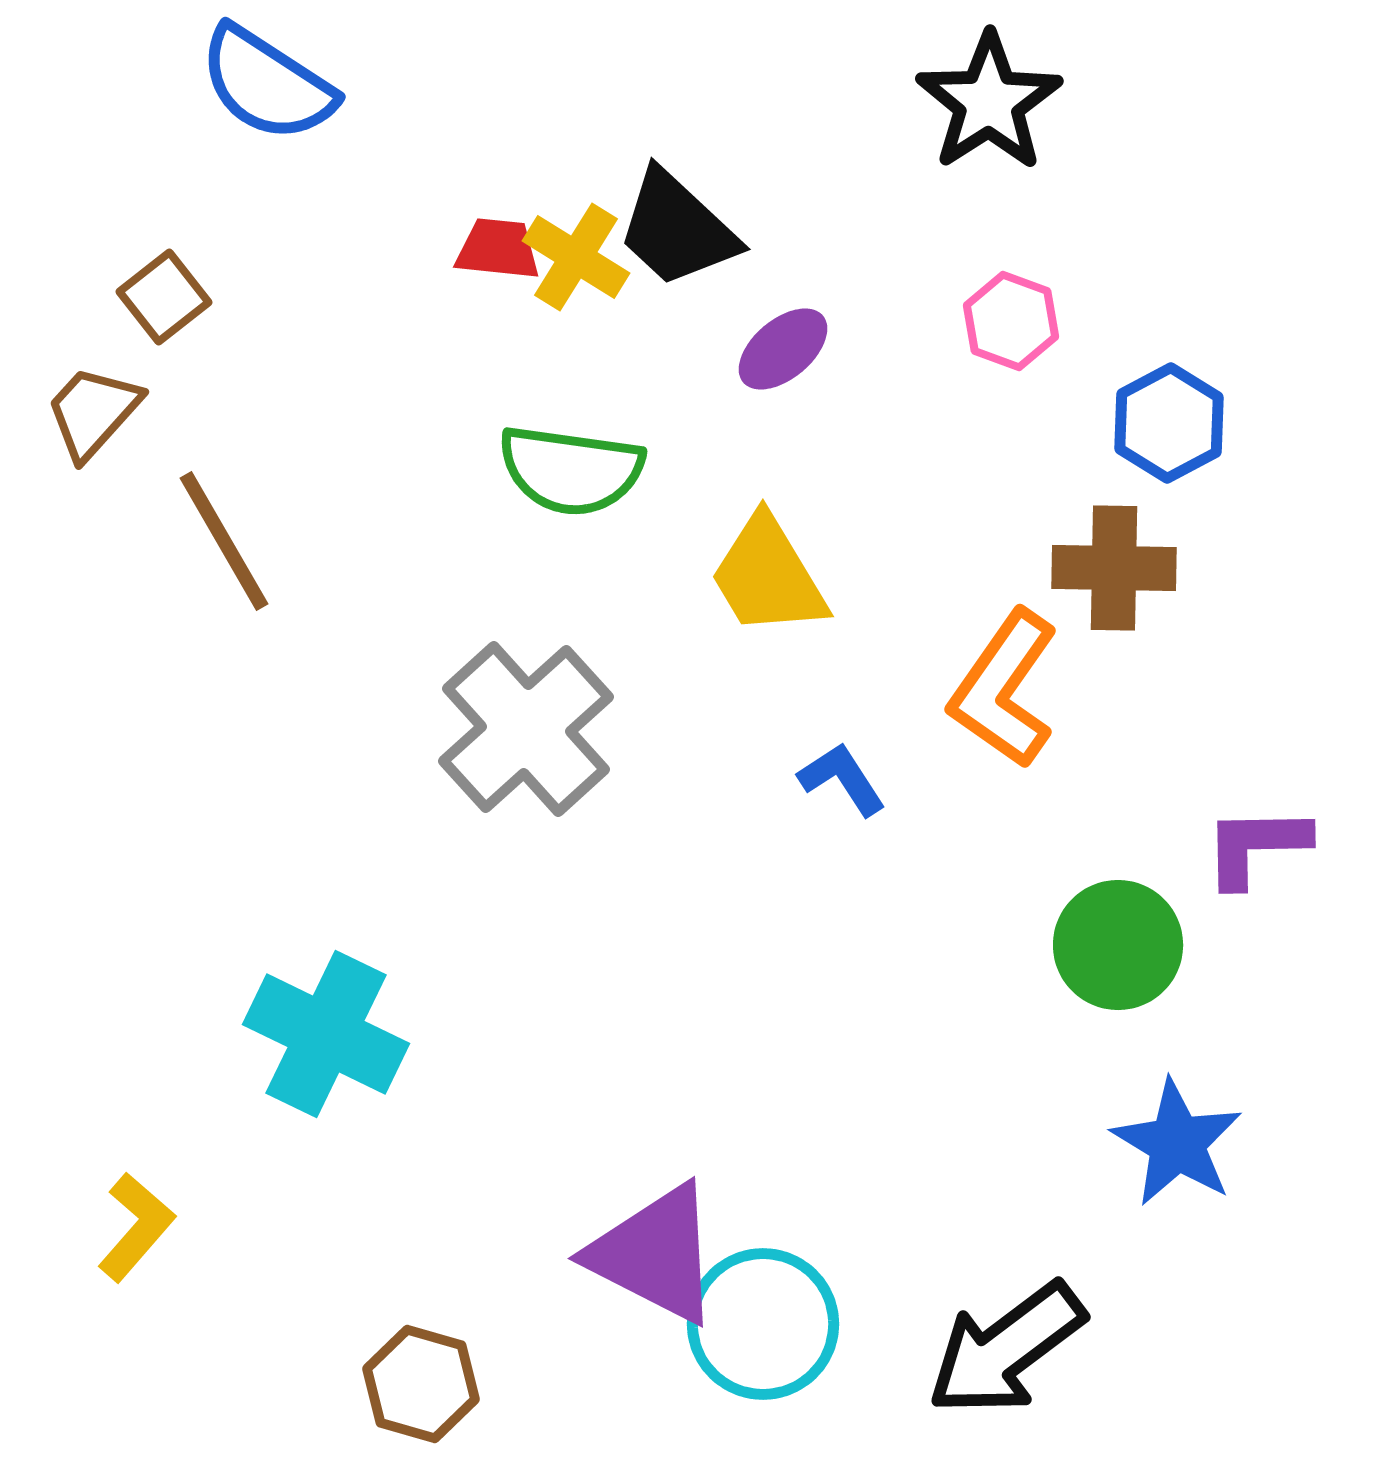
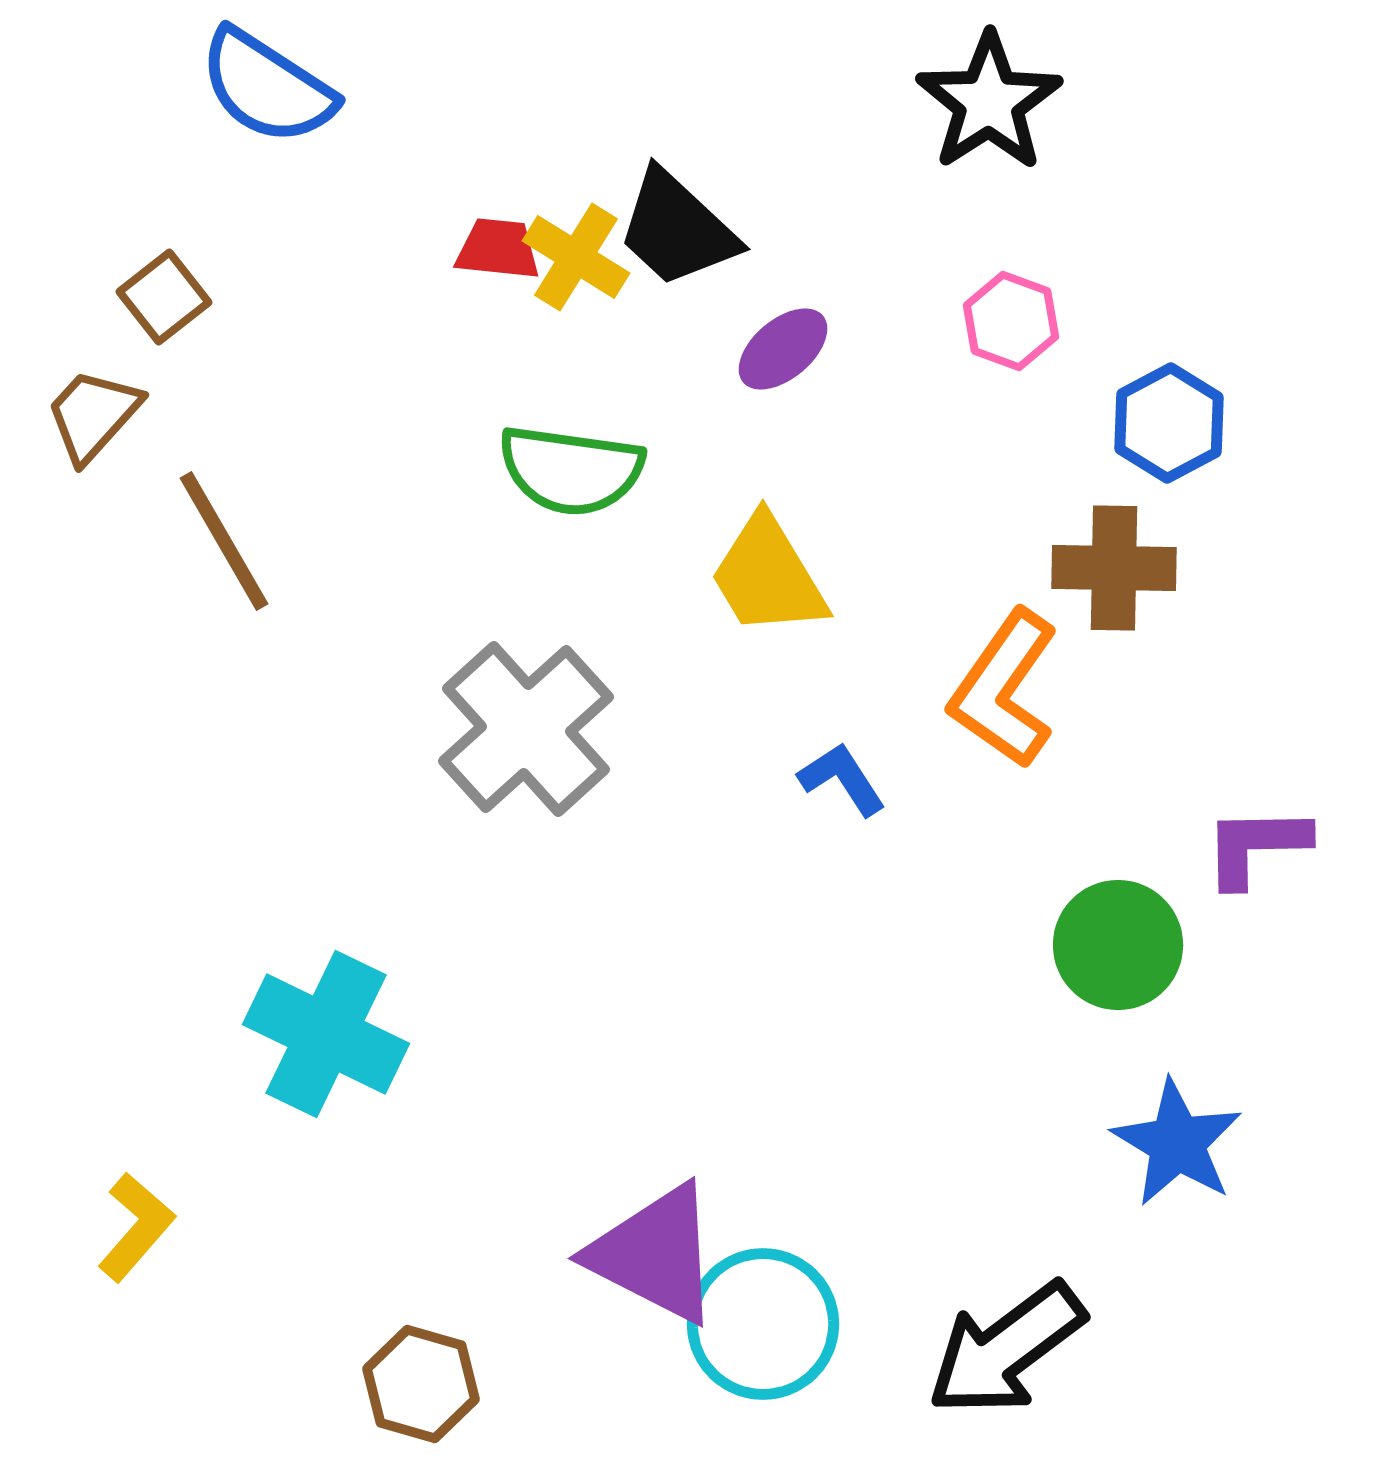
blue semicircle: moved 3 px down
brown trapezoid: moved 3 px down
